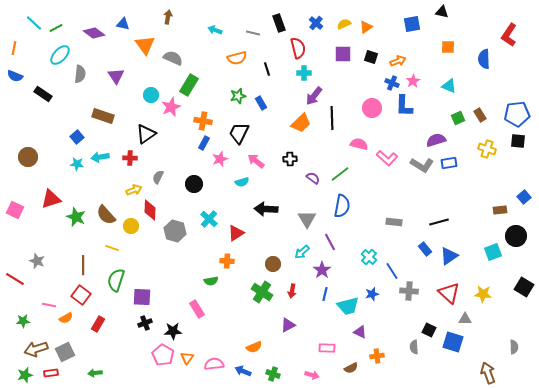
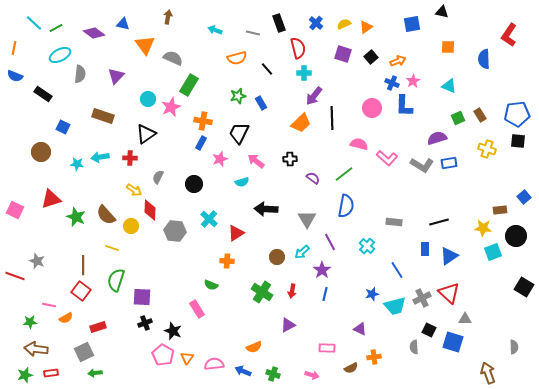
purple square at (343, 54): rotated 18 degrees clockwise
cyan ellipse at (60, 55): rotated 20 degrees clockwise
black square at (371, 57): rotated 32 degrees clockwise
black line at (267, 69): rotated 24 degrees counterclockwise
purple triangle at (116, 76): rotated 18 degrees clockwise
cyan circle at (151, 95): moved 3 px left, 4 px down
blue square at (77, 137): moved 14 px left, 10 px up; rotated 24 degrees counterclockwise
purple semicircle at (436, 140): moved 1 px right, 2 px up
blue rectangle at (204, 143): moved 3 px left
brown circle at (28, 157): moved 13 px right, 5 px up
green line at (340, 174): moved 4 px right
yellow arrow at (134, 190): rotated 56 degrees clockwise
blue semicircle at (342, 206): moved 4 px right
gray hexagon at (175, 231): rotated 10 degrees counterclockwise
blue rectangle at (425, 249): rotated 40 degrees clockwise
cyan cross at (369, 257): moved 2 px left, 11 px up
brown circle at (273, 264): moved 4 px right, 7 px up
blue line at (392, 271): moved 5 px right, 1 px up
red line at (15, 279): moved 3 px up; rotated 12 degrees counterclockwise
green semicircle at (211, 281): moved 4 px down; rotated 32 degrees clockwise
gray cross at (409, 291): moved 13 px right, 7 px down; rotated 30 degrees counterclockwise
yellow star at (483, 294): moved 66 px up
red square at (81, 295): moved 4 px up
cyan trapezoid at (348, 306): moved 47 px right
green star at (23, 321): moved 7 px right, 1 px down
red rectangle at (98, 324): moved 3 px down; rotated 42 degrees clockwise
black star at (173, 331): rotated 24 degrees clockwise
purple triangle at (360, 332): moved 3 px up
brown arrow at (36, 349): rotated 25 degrees clockwise
gray square at (65, 352): moved 19 px right
orange cross at (377, 356): moved 3 px left, 1 px down
